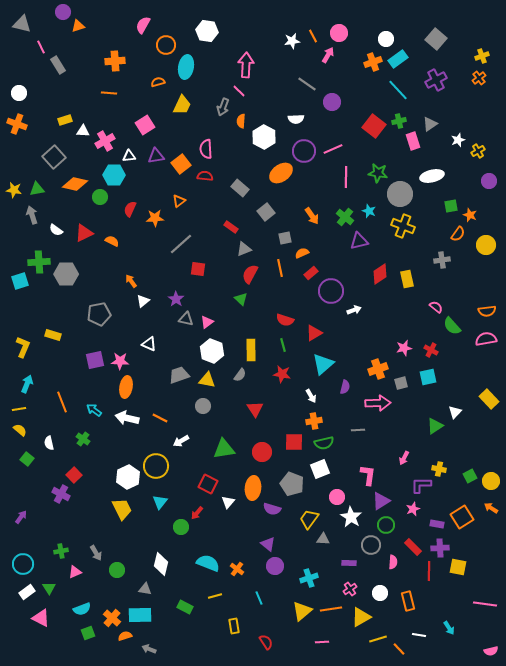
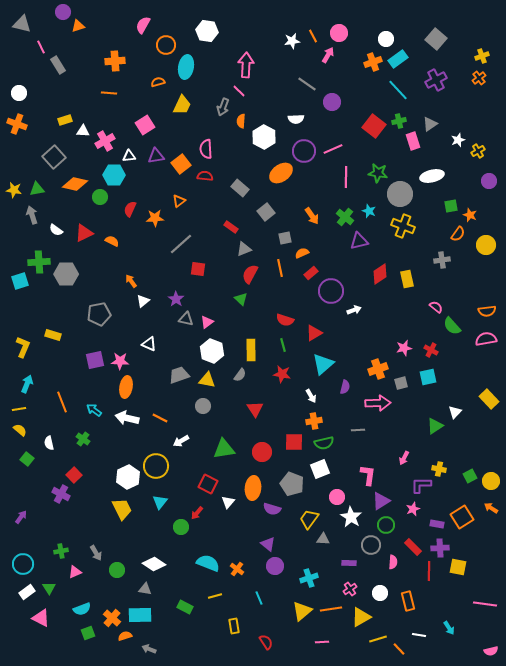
white diamond at (161, 564): moved 7 px left; rotated 70 degrees counterclockwise
